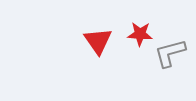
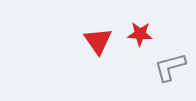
gray L-shape: moved 14 px down
